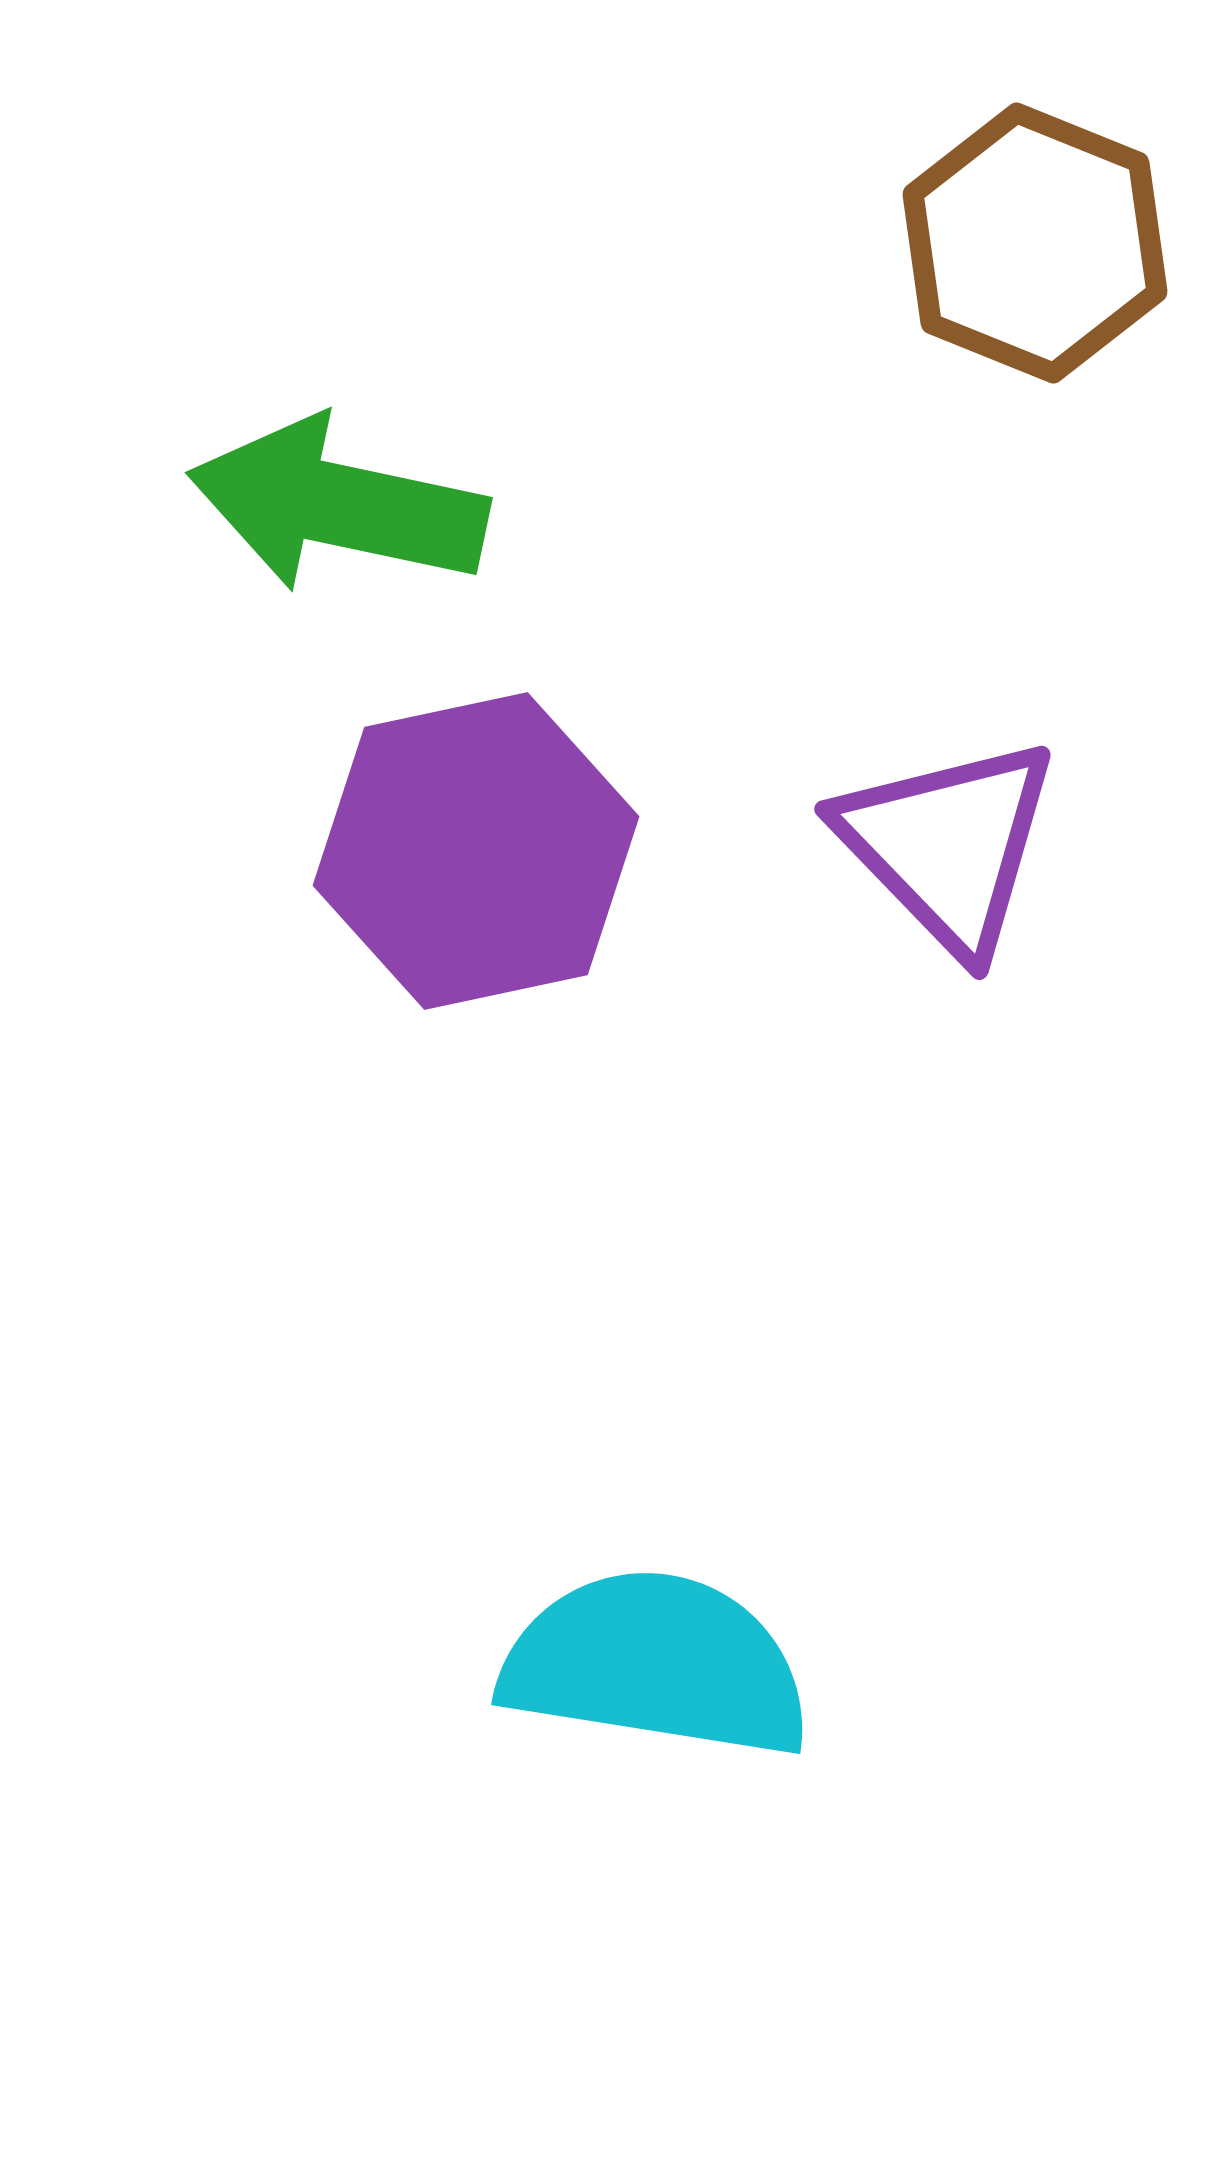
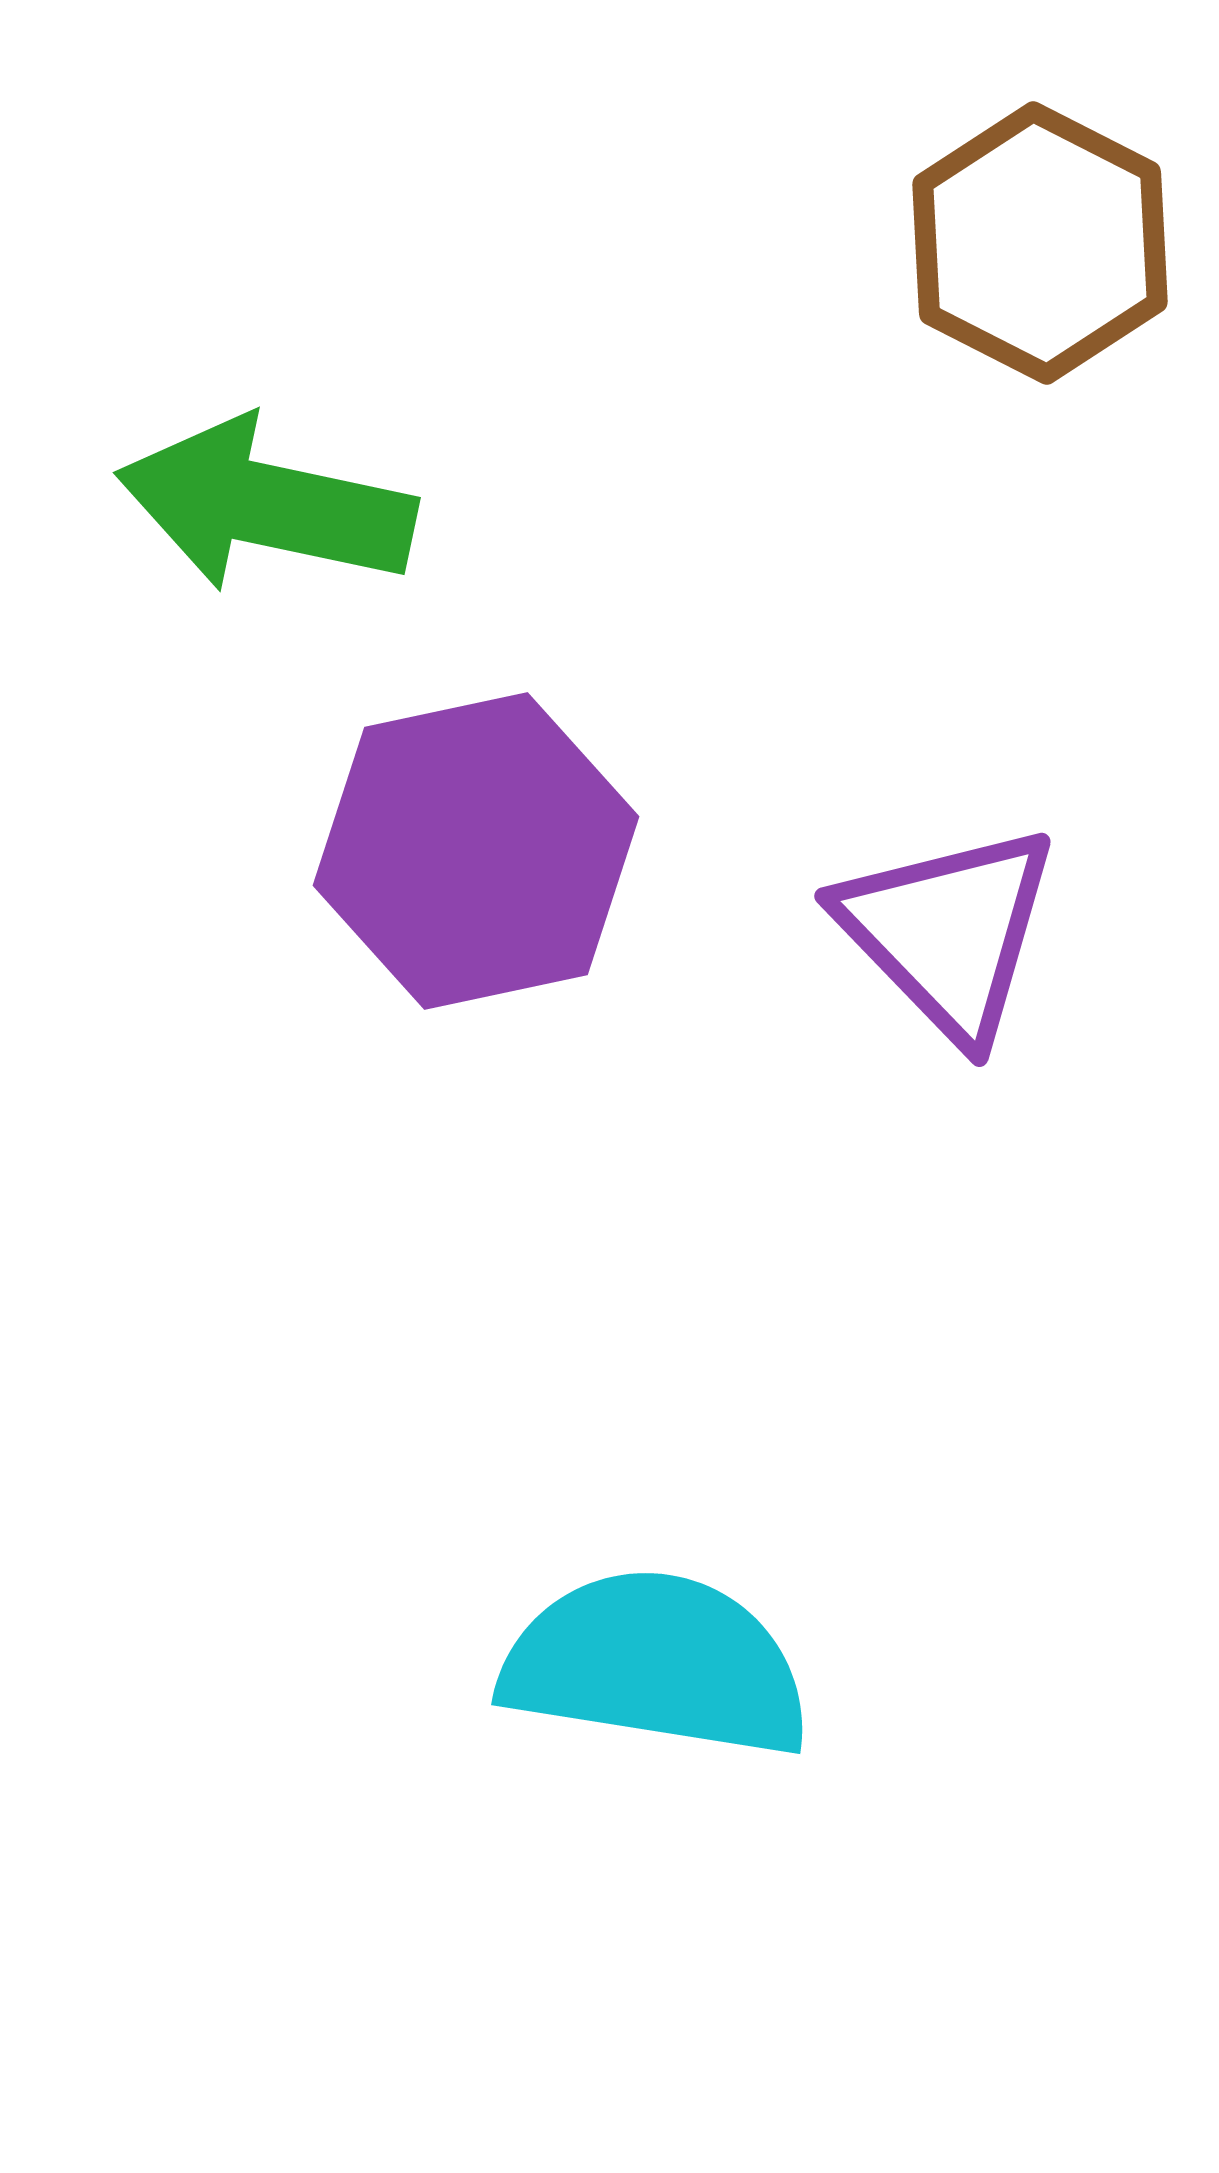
brown hexagon: moved 5 px right; rotated 5 degrees clockwise
green arrow: moved 72 px left
purple triangle: moved 87 px down
